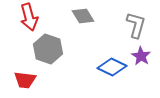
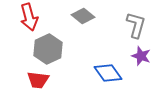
gray diamond: rotated 20 degrees counterclockwise
gray hexagon: rotated 16 degrees clockwise
purple star: rotated 12 degrees counterclockwise
blue diamond: moved 4 px left, 6 px down; rotated 28 degrees clockwise
red trapezoid: moved 13 px right
